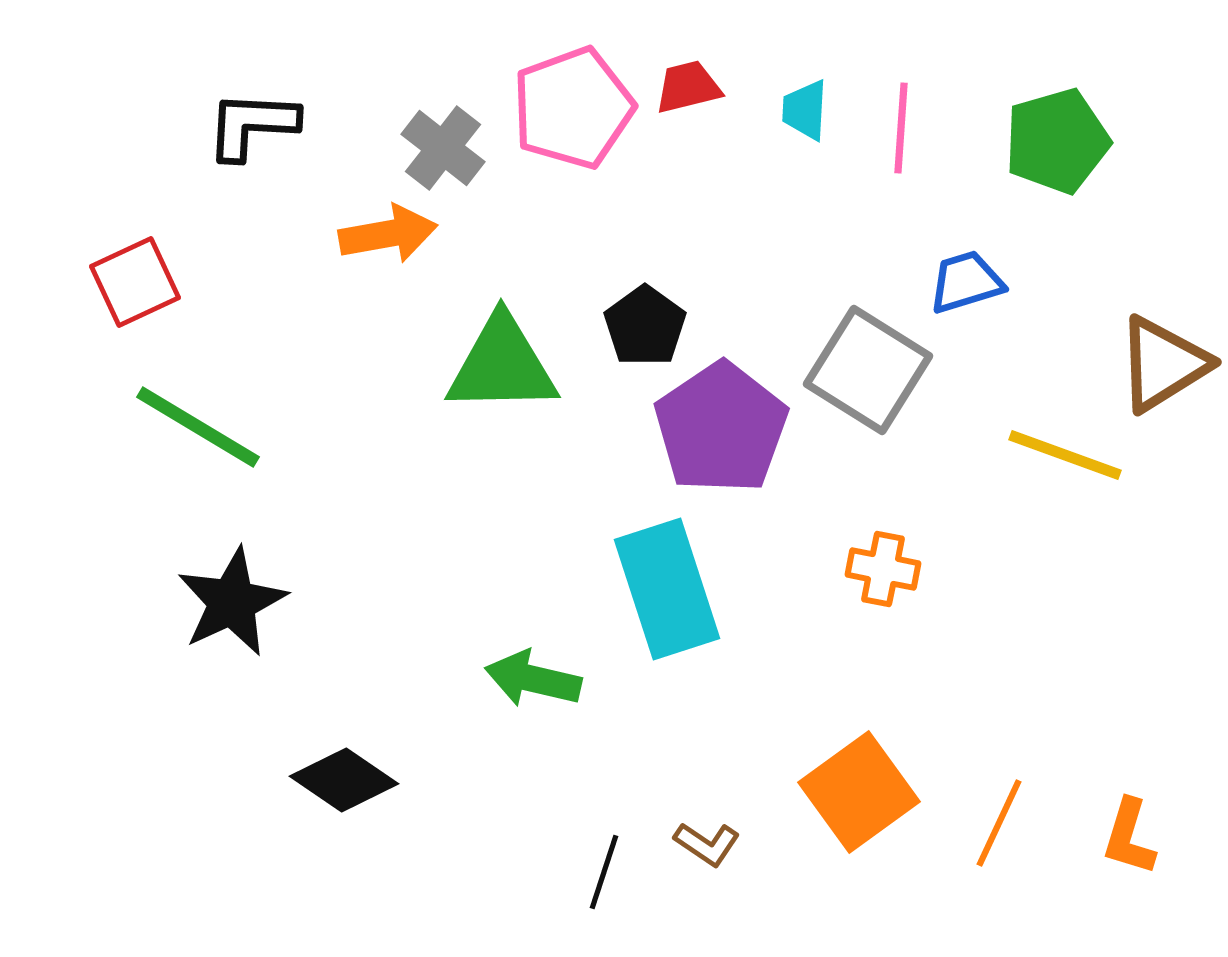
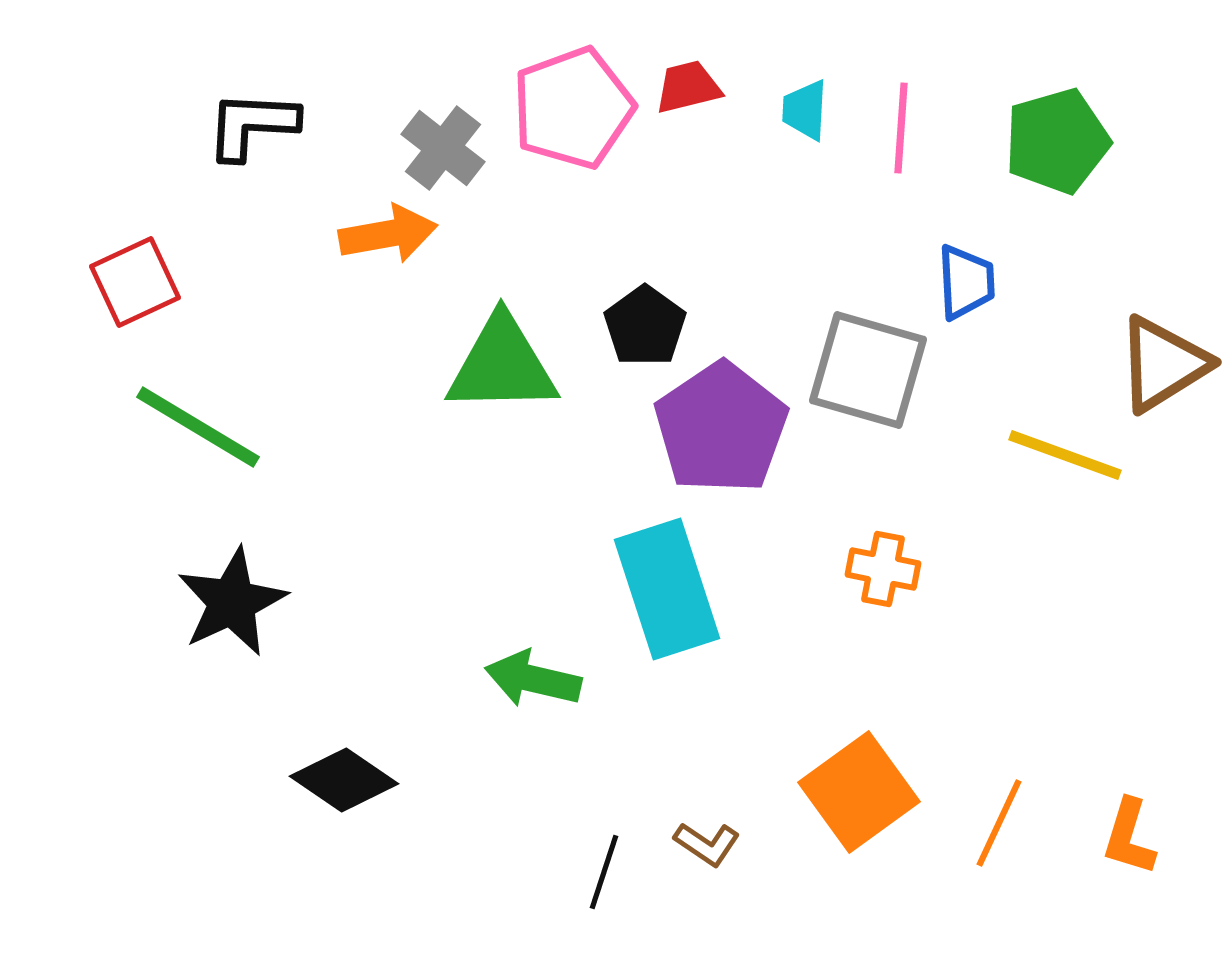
blue trapezoid: rotated 104 degrees clockwise
gray square: rotated 16 degrees counterclockwise
